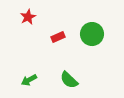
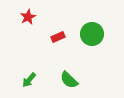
green arrow: rotated 21 degrees counterclockwise
